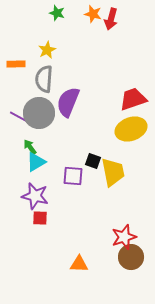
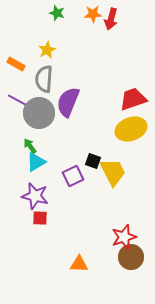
orange star: rotated 18 degrees counterclockwise
orange rectangle: rotated 30 degrees clockwise
purple line: moved 2 px left, 17 px up
green arrow: moved 1 px up
yellow trapezoid: rotated 16 degrees counterclockwise
purple square: rotated 30 degrees counterclockwise
